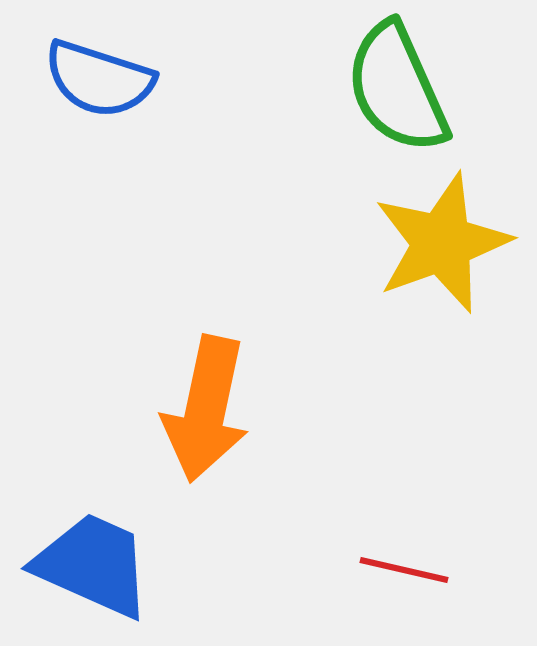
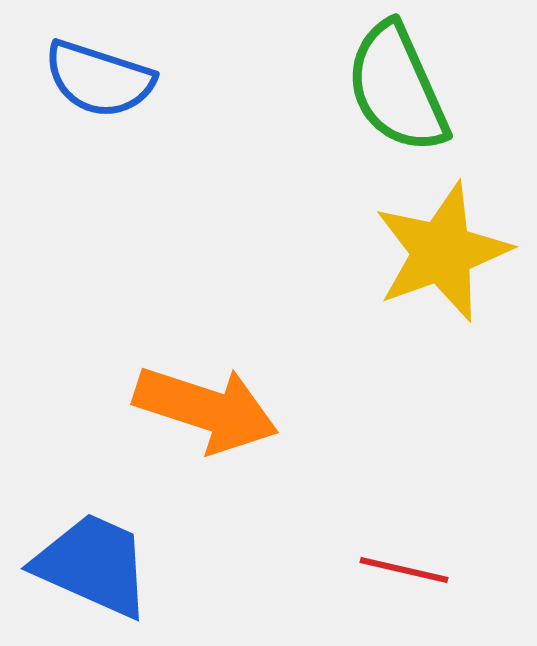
yellow star: moved 9 px down
orange arrow: rotated 84 degrees counterclockwise
